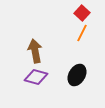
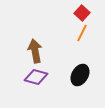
black ellipse: moved 3 px right
